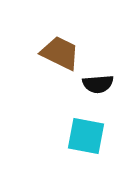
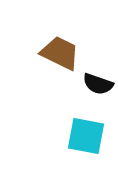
black semicircle: rotated 24 degrees clockwise
